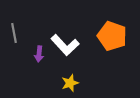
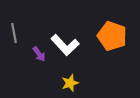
purple arrow: rotated 42 degrees counterclockwise
